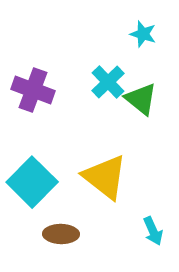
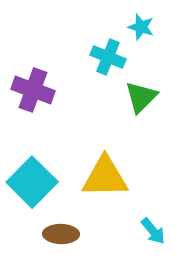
cyan star: moved 2 px left, 7 px up
cyan cross: moved 25 px up; rotated 24 degrees counterclockwise
green triangle: moved 2 px up; rotated 36 degrees clockwise
yellow triangle: rotated 39 degrees counterclockwise
cyan arrow: rotated 16 degrees counterclockwise
